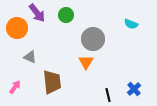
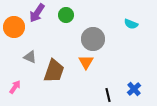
purple arrow: rotated 72 degrees clockwise
orange circle: moved 3 px left, 1 px up
brown trapezoid: moved 2 px right, 11 px up; rotated 25 degrees clockwise
